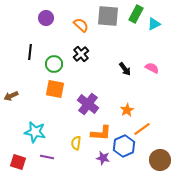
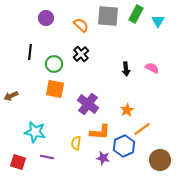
cyan triangle: moved 4 px right, 3 px up; rotated 32 degrees counterclockwise
black arrow: moved 1 px right; rotated 32 degrees clockwise
orange L-shape: moved 1 px left, 1 px up
